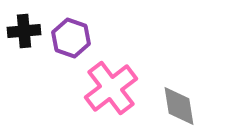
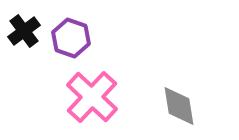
black cross: rotated 32 degrees counterclockwise
pink cross: moved 19 px left, 9 px down; rotated 10 degrees counterclockwise
